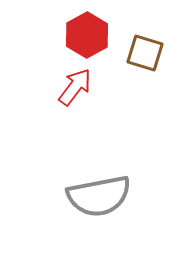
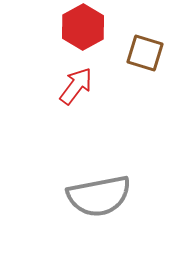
red hexagon: moved 4 px left, 8 px up
red arrow: moved 1 px right, 1 px up
